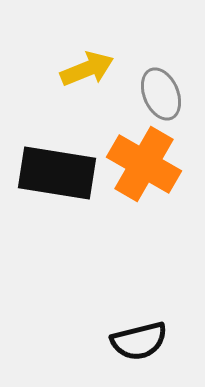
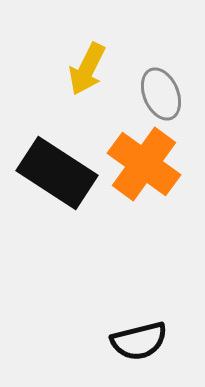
yellow arrow: rotated 138 degrees clockwise
orange cross: rotated 6 degrees clockwise
black rectangle: rotated 24 degrees clockwise
